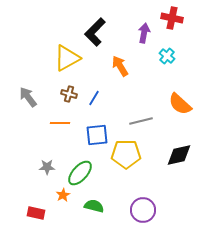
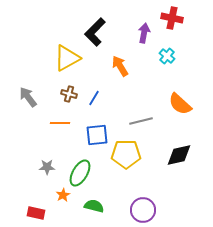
green ellipse: rotated 12 degrees counterclockwise
